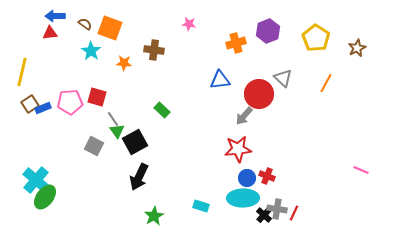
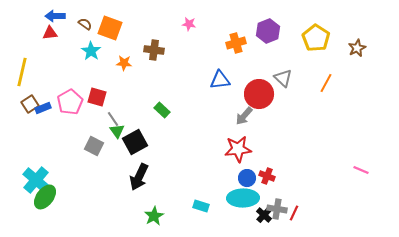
pink pentagon: rotated 25 degrees counterclockwise
